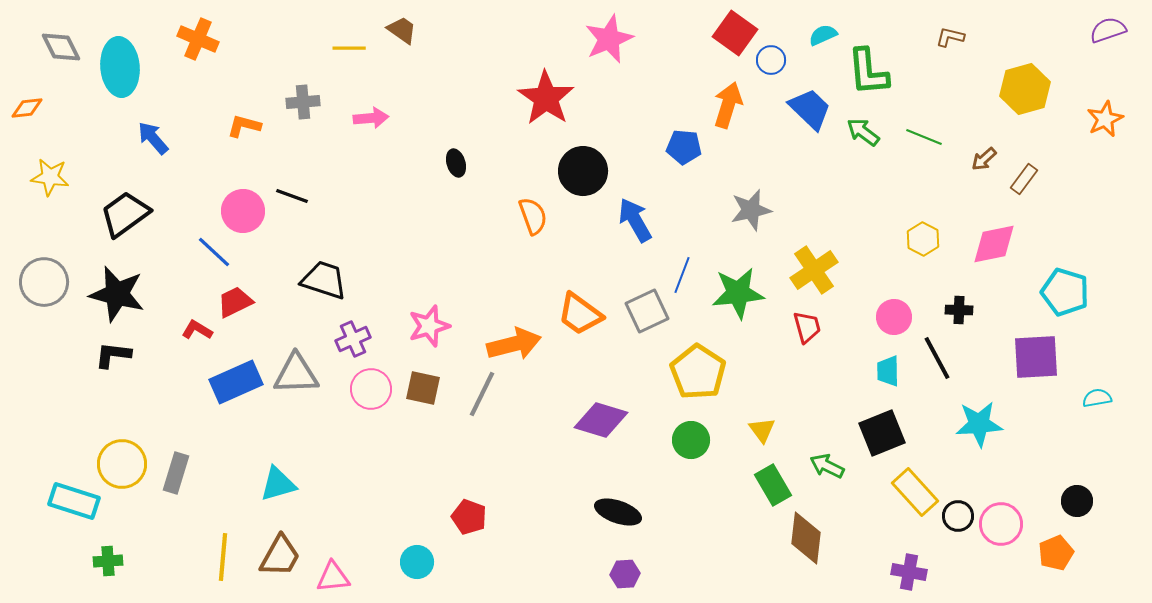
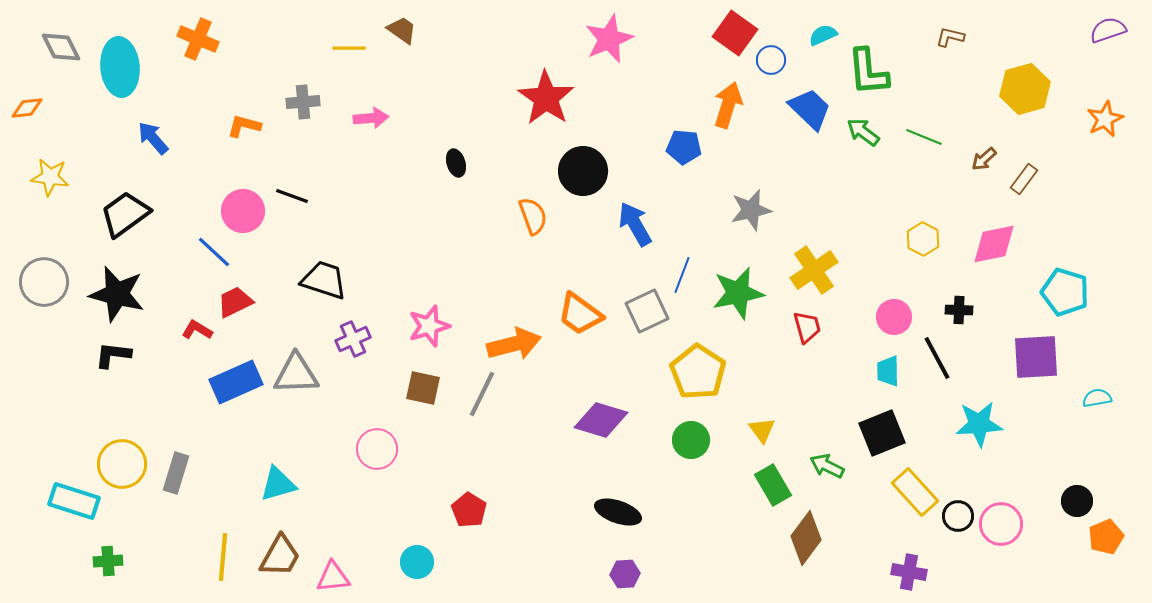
blue arrow at (635, 220): moved 4 px down
green star at (738, 293): rotated 6 degrees counterclockwise
pink circle at (371, 389): moved 6 px right, 60 px down
red pentagon at (469, 517): moved 7 px up; rotated 12 degrees clockwise
brown diamond at (806, 538): rotated 30 degrees clockwise
orange pentagon at (1056, 553): moved 50 px right, 16 px up
